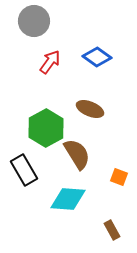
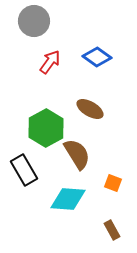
brown ellipse: rotated 8 degrees clockwise
orange square: moved 6 px left, 6 px down
